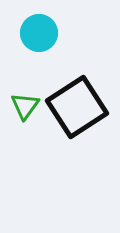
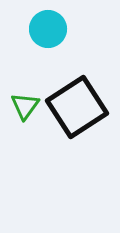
cyan circle: moved 9 px right, 4 px up
